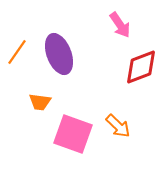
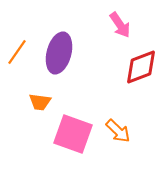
purple ellipse: moved 1 px up; rotated 36 degrees clockwise
orange arrow: moved 5 px down
